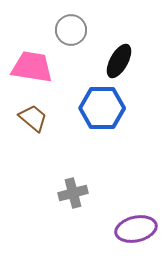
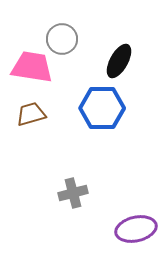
gray circle: moved 9 px left, 9 px down
brown trapezoid: moved 2 px left, 4 px up; rotated 56 degrees counterclockwise
